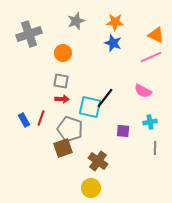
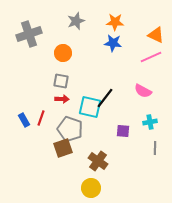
blue star: rotated 12 degrees counterclockwise
